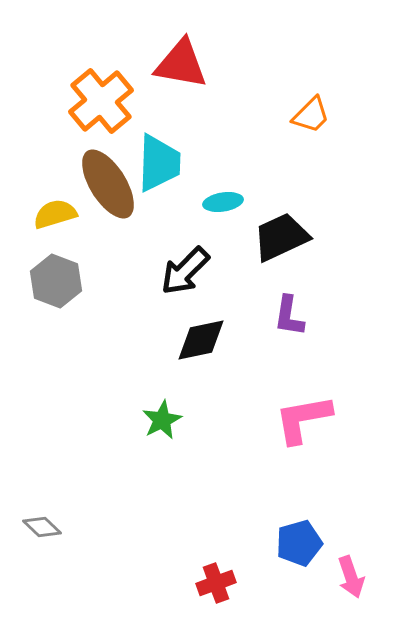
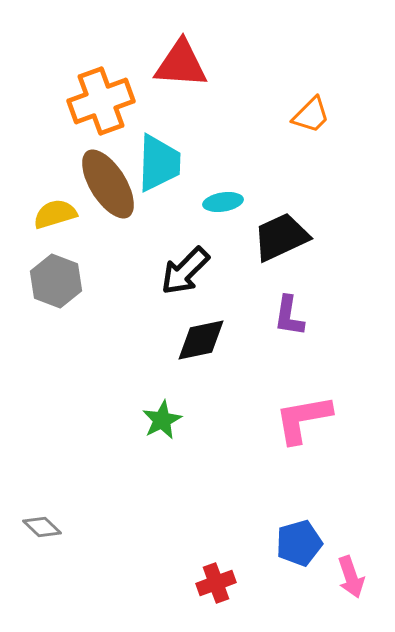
red triangle: rotated 6 degrees counterclockwise
orange cross: rotated 20 degrees clockwise
